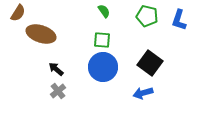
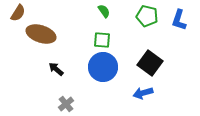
gray cross: moved 8 px right, 13 px down
